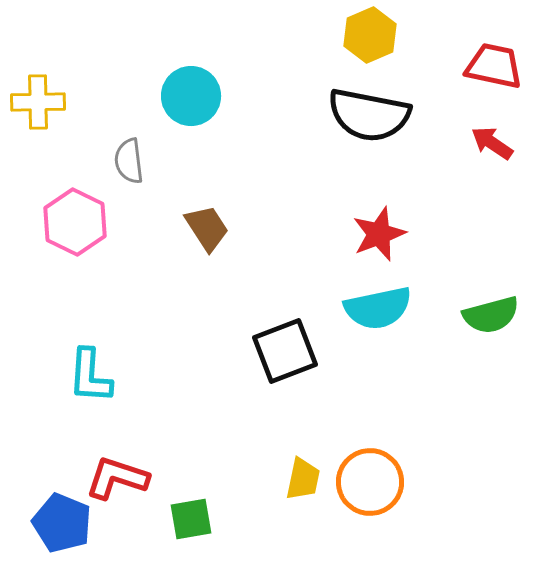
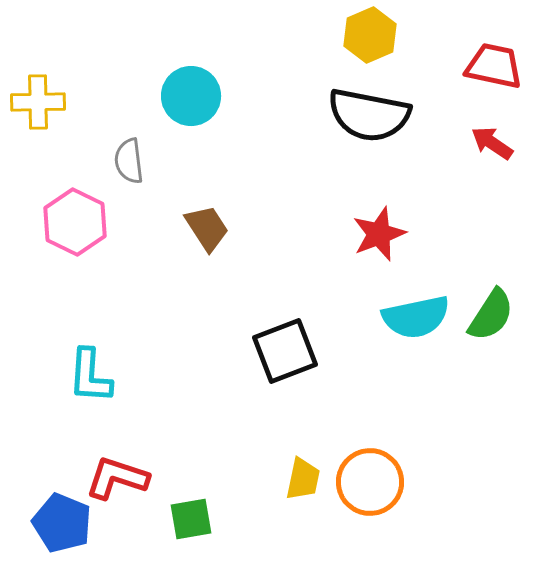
cyan semicircle: moved 38 px right, 9 px down
green semicircle: rotated 42 degrees counterclockwise
